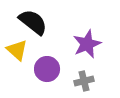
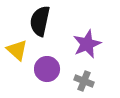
black semicircle: moved 7 px right, 1 px up; rotated 116 degrees counterclockwise
gray cross: rotated 36 degrees clockwise
